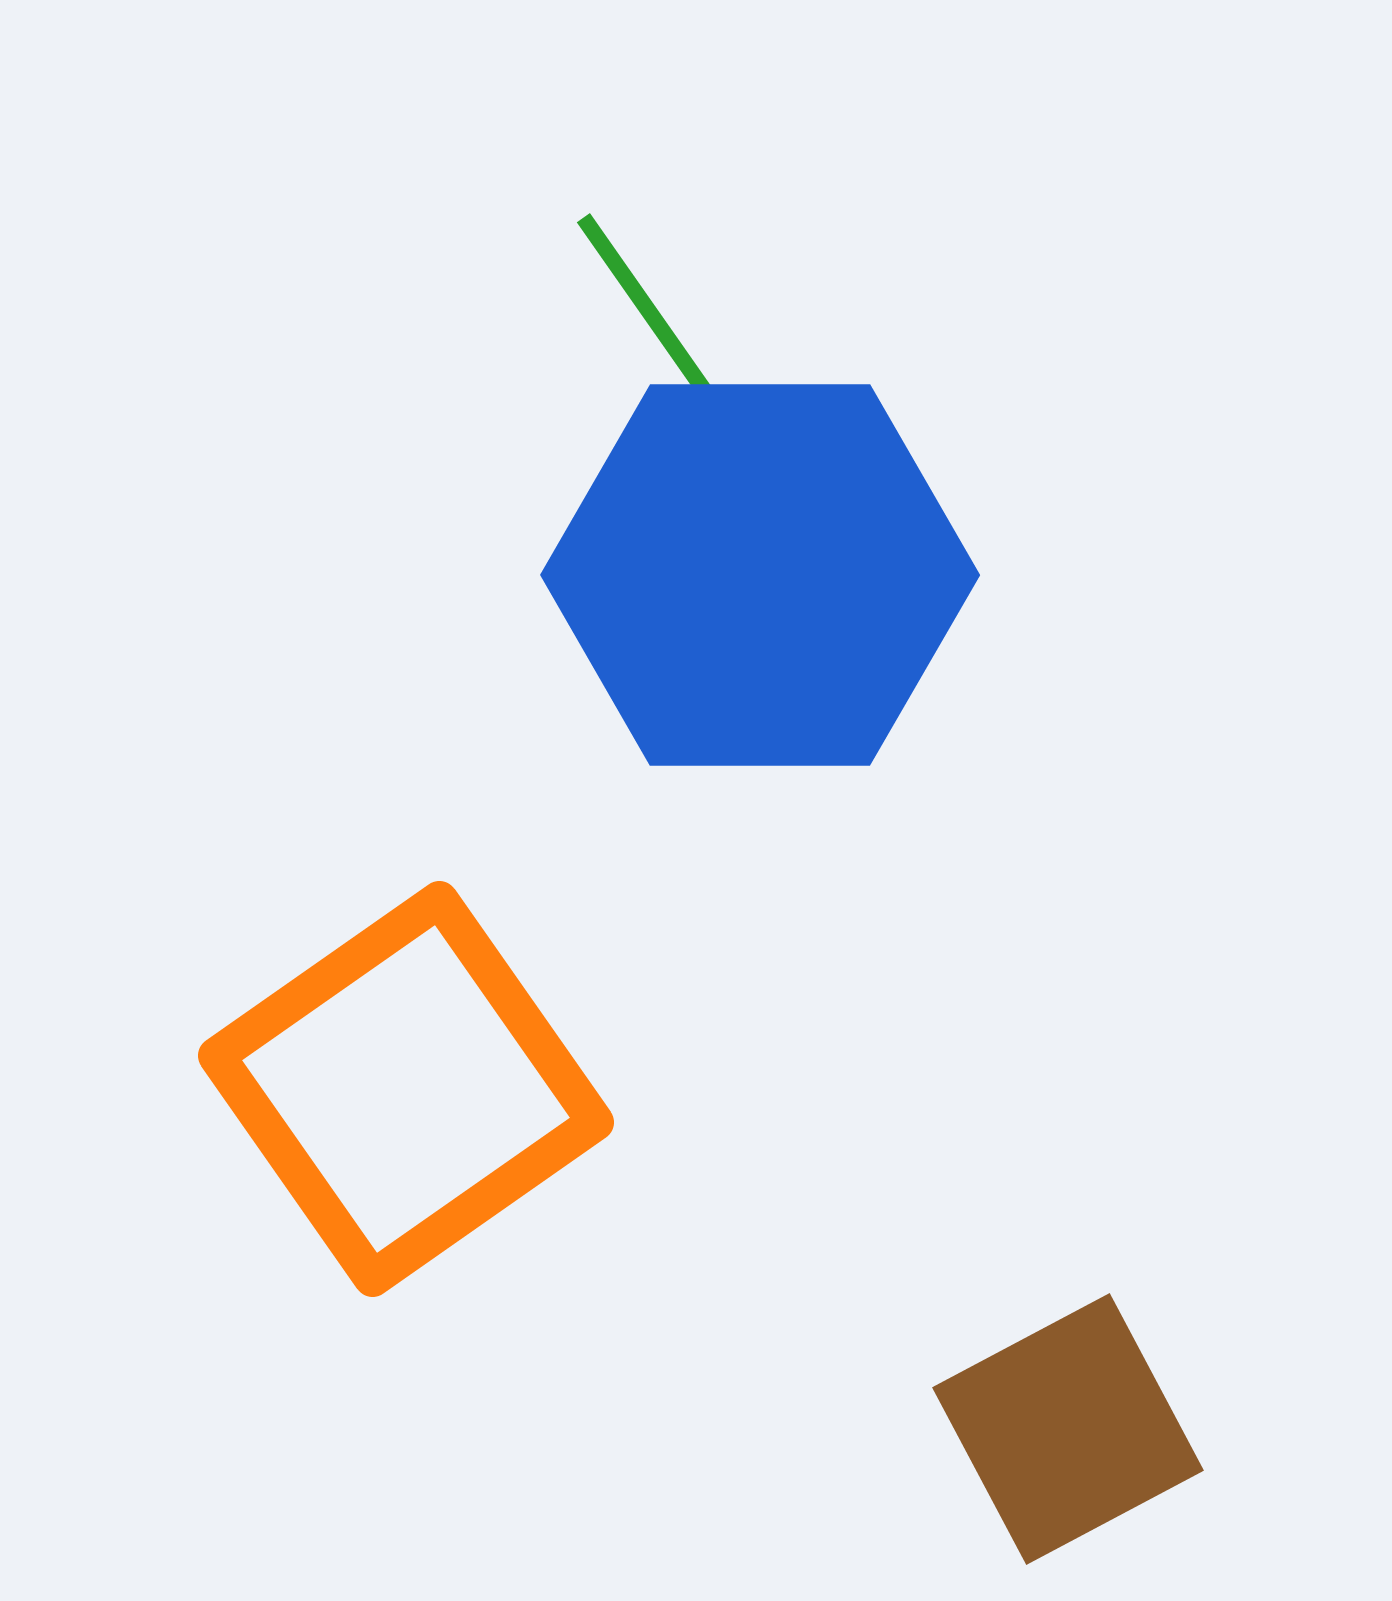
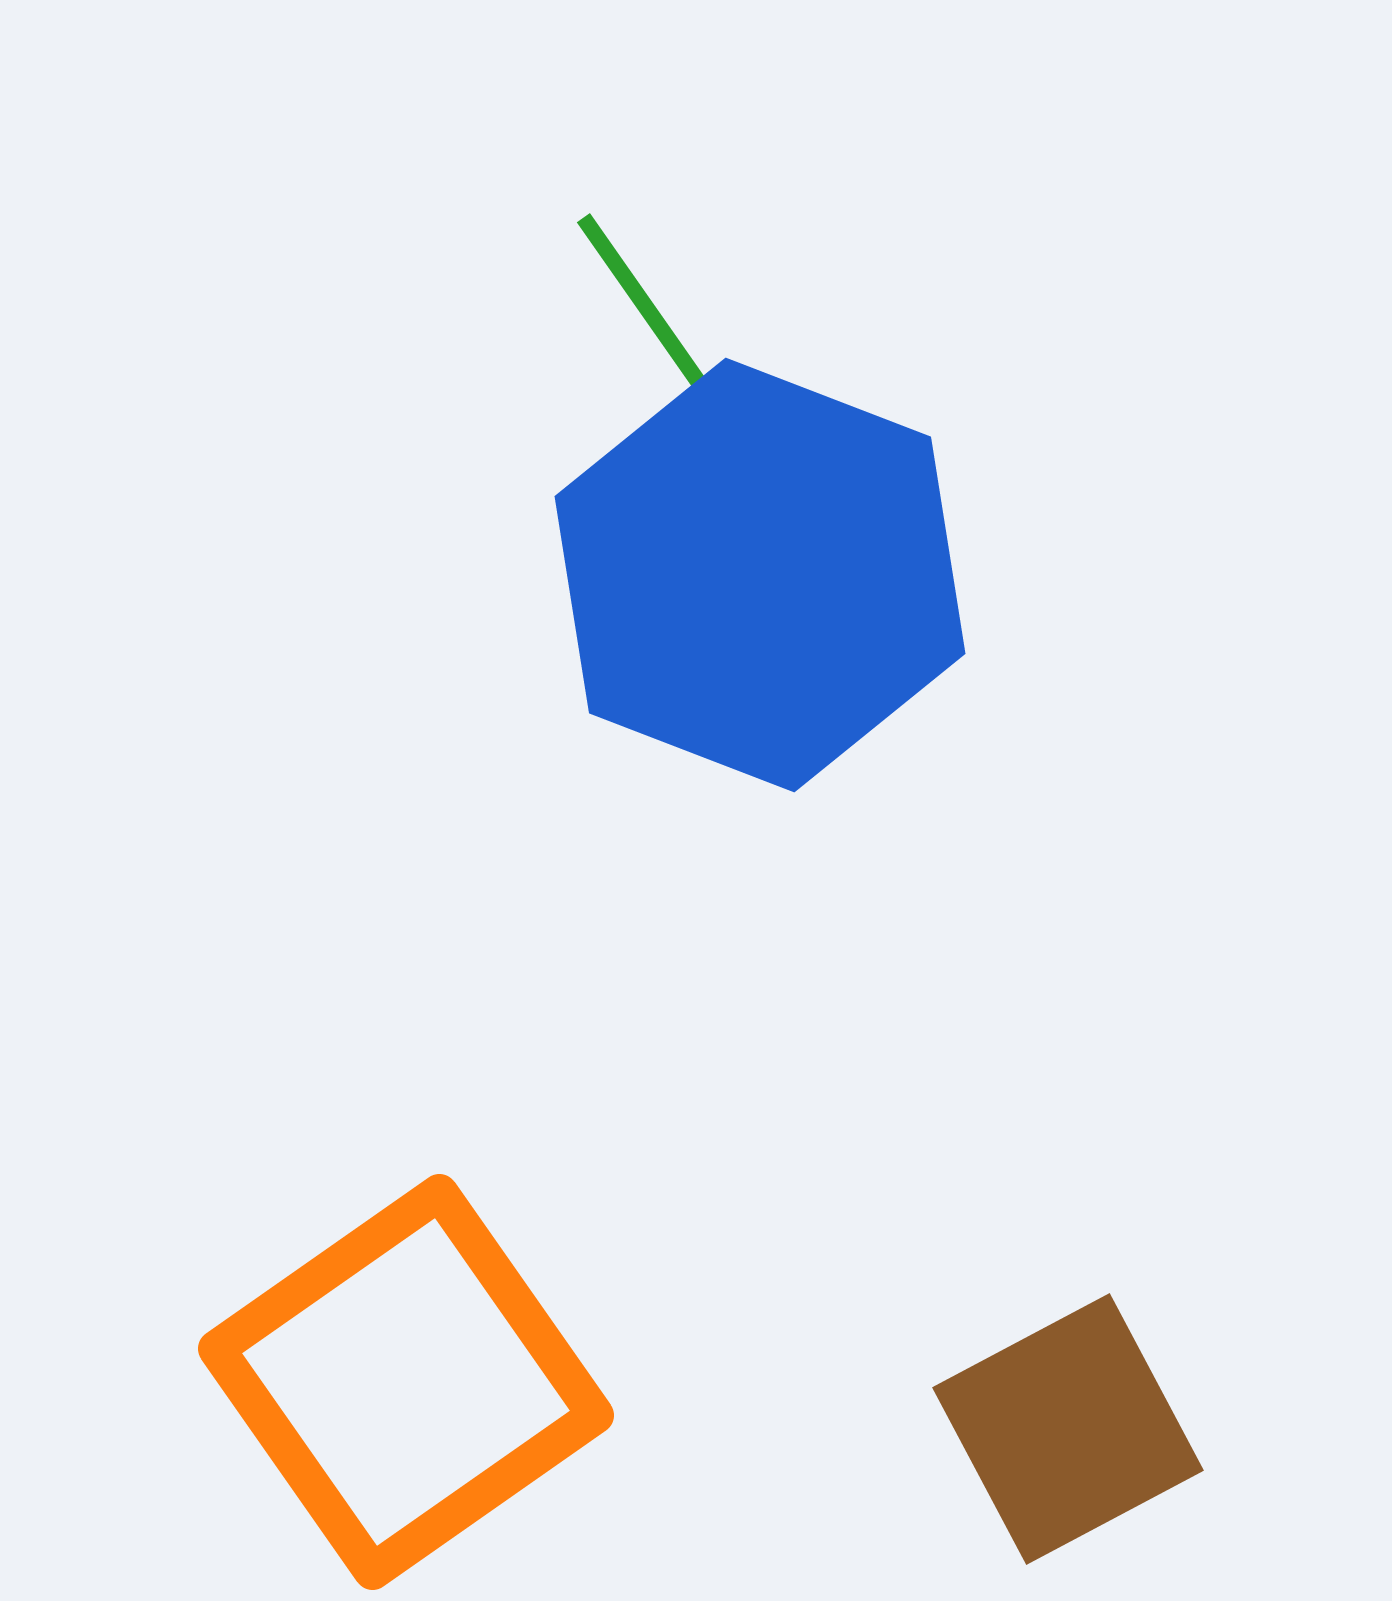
blue hexagon: rotated 21 degrees clockwise
orange square: moved 293 px down
